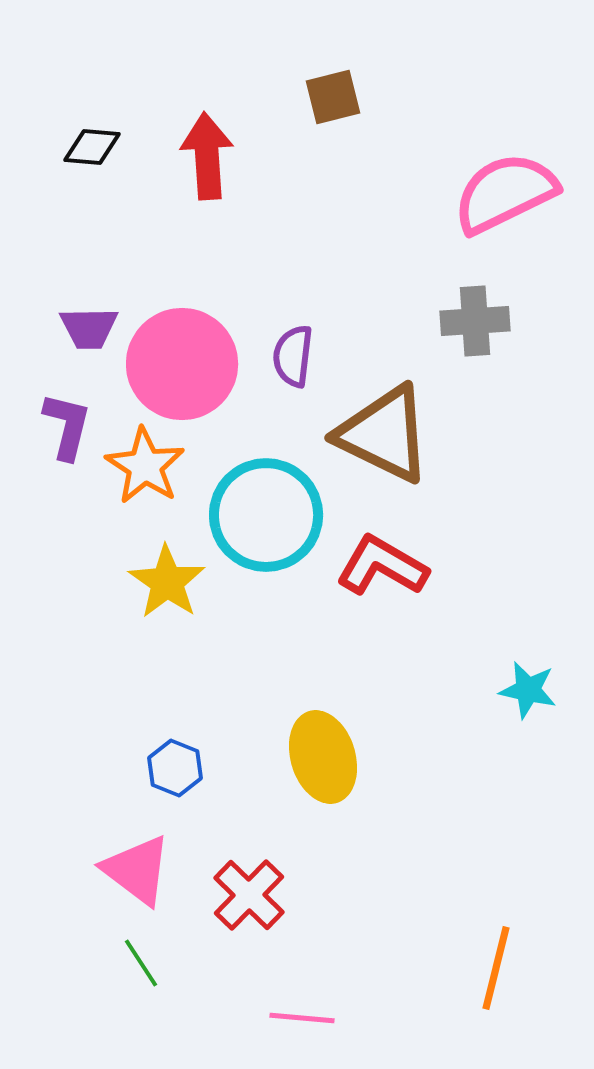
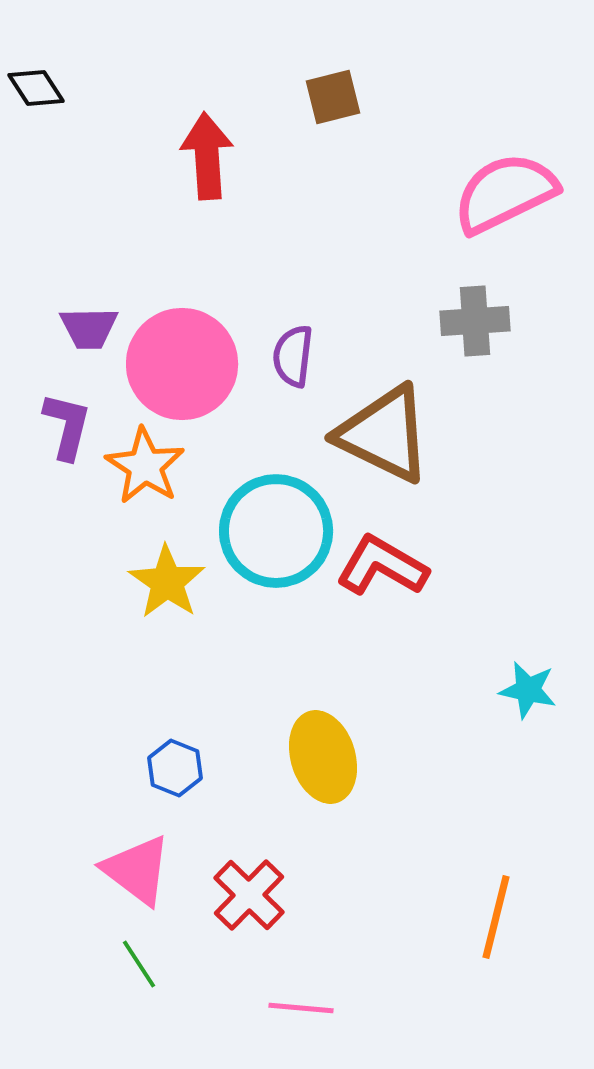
black diamond: moved 56 px left, 59 px up; rotated 52 degrees clockwise
cyan circle: moved 10 px right, 16 px down
green line: moved 2 px left, 1 px down
orange line: moved 51 px up
pink line: moved 1 px left, 10 px up
